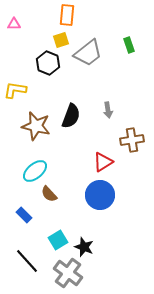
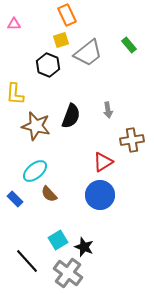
orange rectangle: rotated 30 degrees counterclockwise
green rectangle: rotated 21 degrees counterclockwise
black hexagon: moved 2 px down
yellow L-shape: moved 4 px down; rotated 95 degrees counterclockwise
blue rectangle: moved 9 px left, 16 px up
